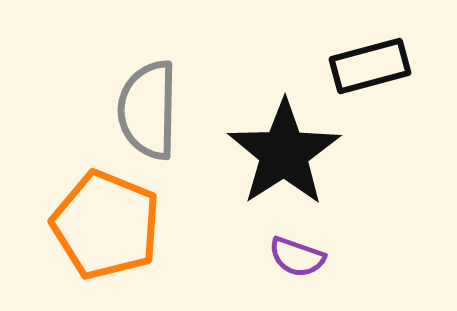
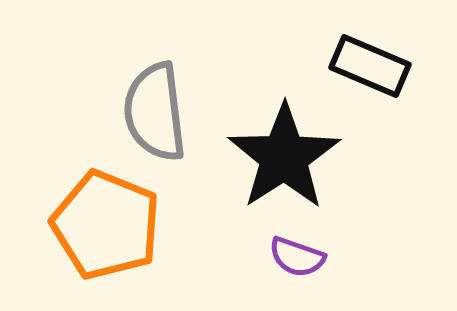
black rectangle: rotated 38 degrees clockwise
gray semicircle: moved 7 px right, 2 px down; rotated 8 degrees counterclockwise
black star: moved 4 px down
